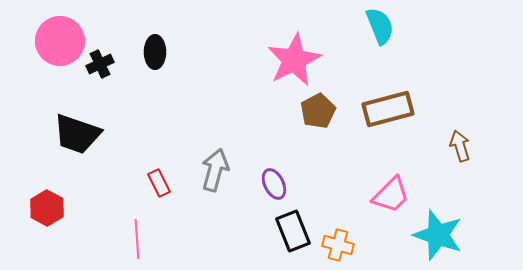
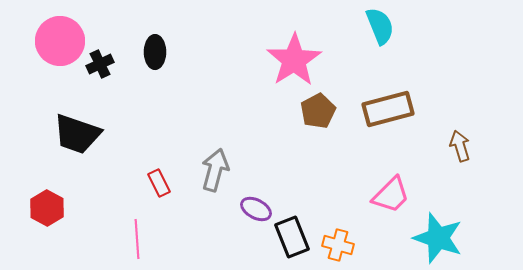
pink star: rotated 6 degrees counterclockwise
purple ellipse: moved 18 px left, 25 px down; rotated 36 degrees counterclockwise
black rectangle: moved 1 px left, 6 px down
cyan star: moved 3 px down
